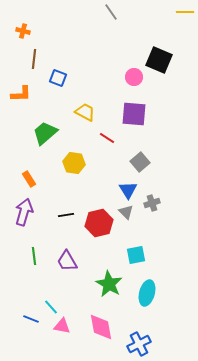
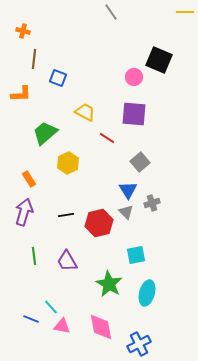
yellow hexagon: moved 6 px left; rotated 25 degrees clockwise
